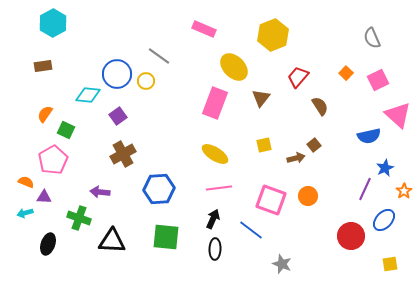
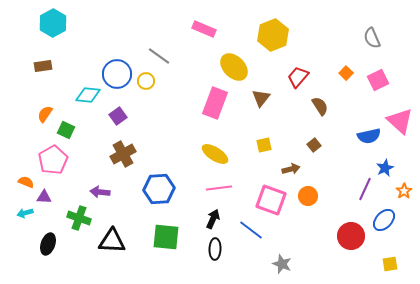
pink triangle at (398, 115): moved 2 px right, 6 px down
brown arrow at (296, 158): moved 5 px left, 11 px down
